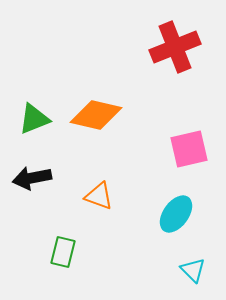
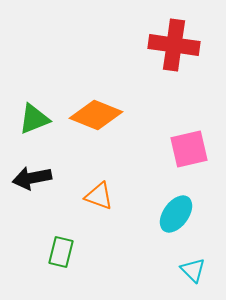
red cross: moved 1 px left, 2 px up; rotated 30 degrees clockwise
orange diamond: rotated 9 degrees clockwise
green rectangle: moved 2 px left
